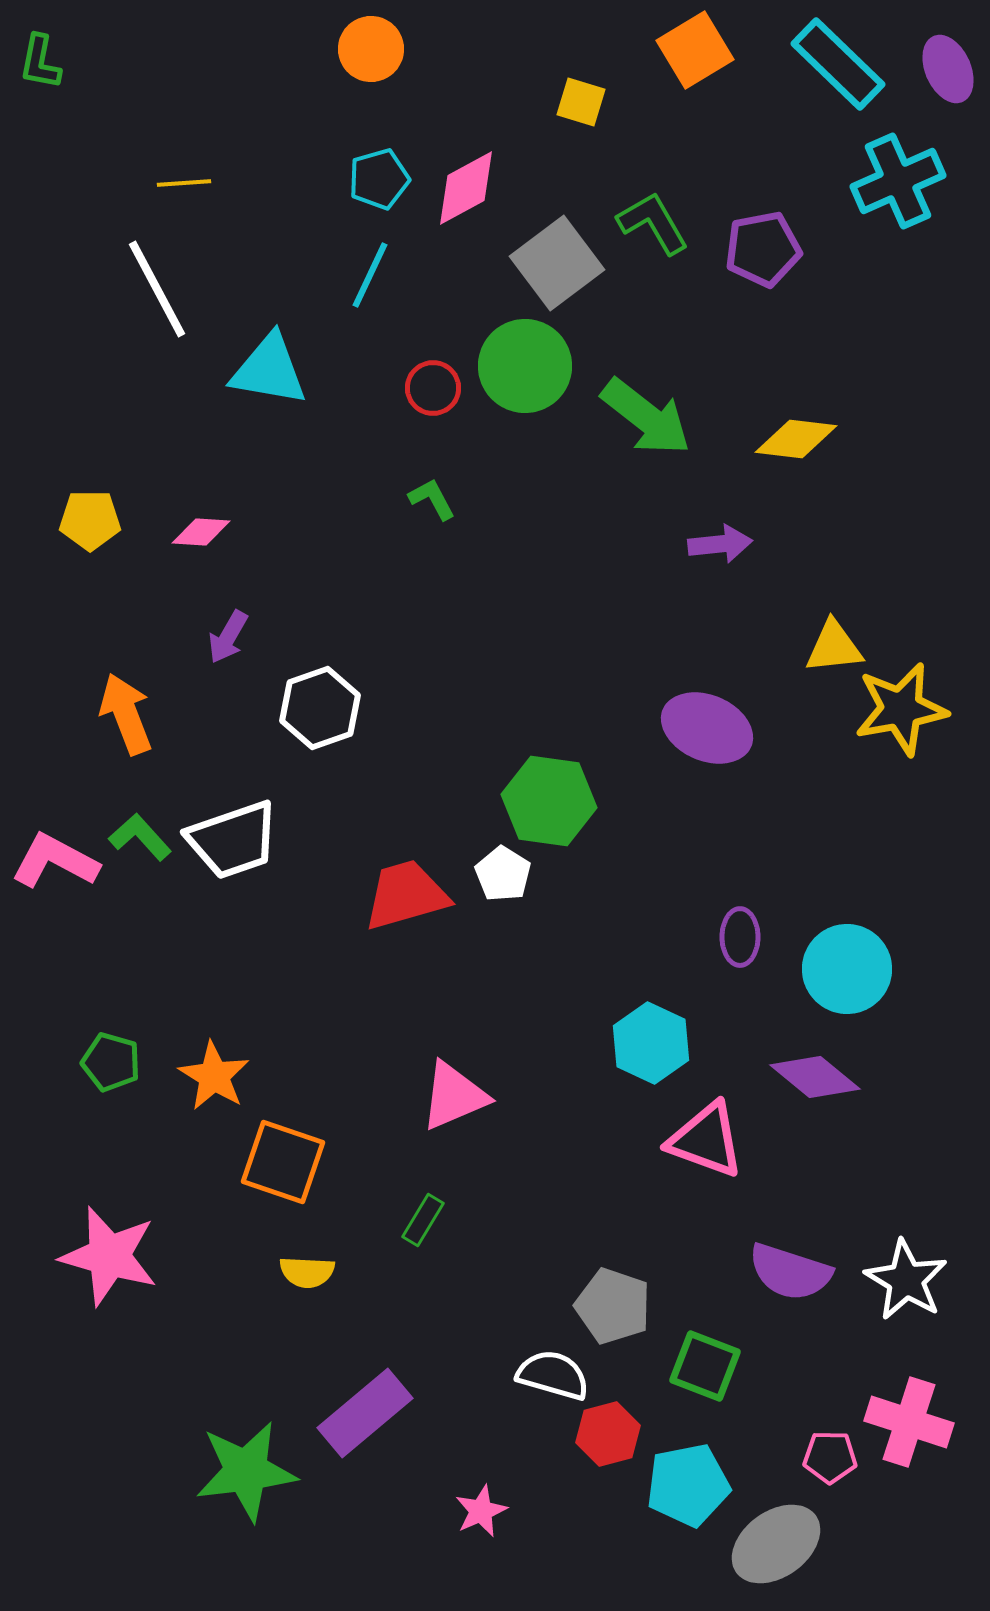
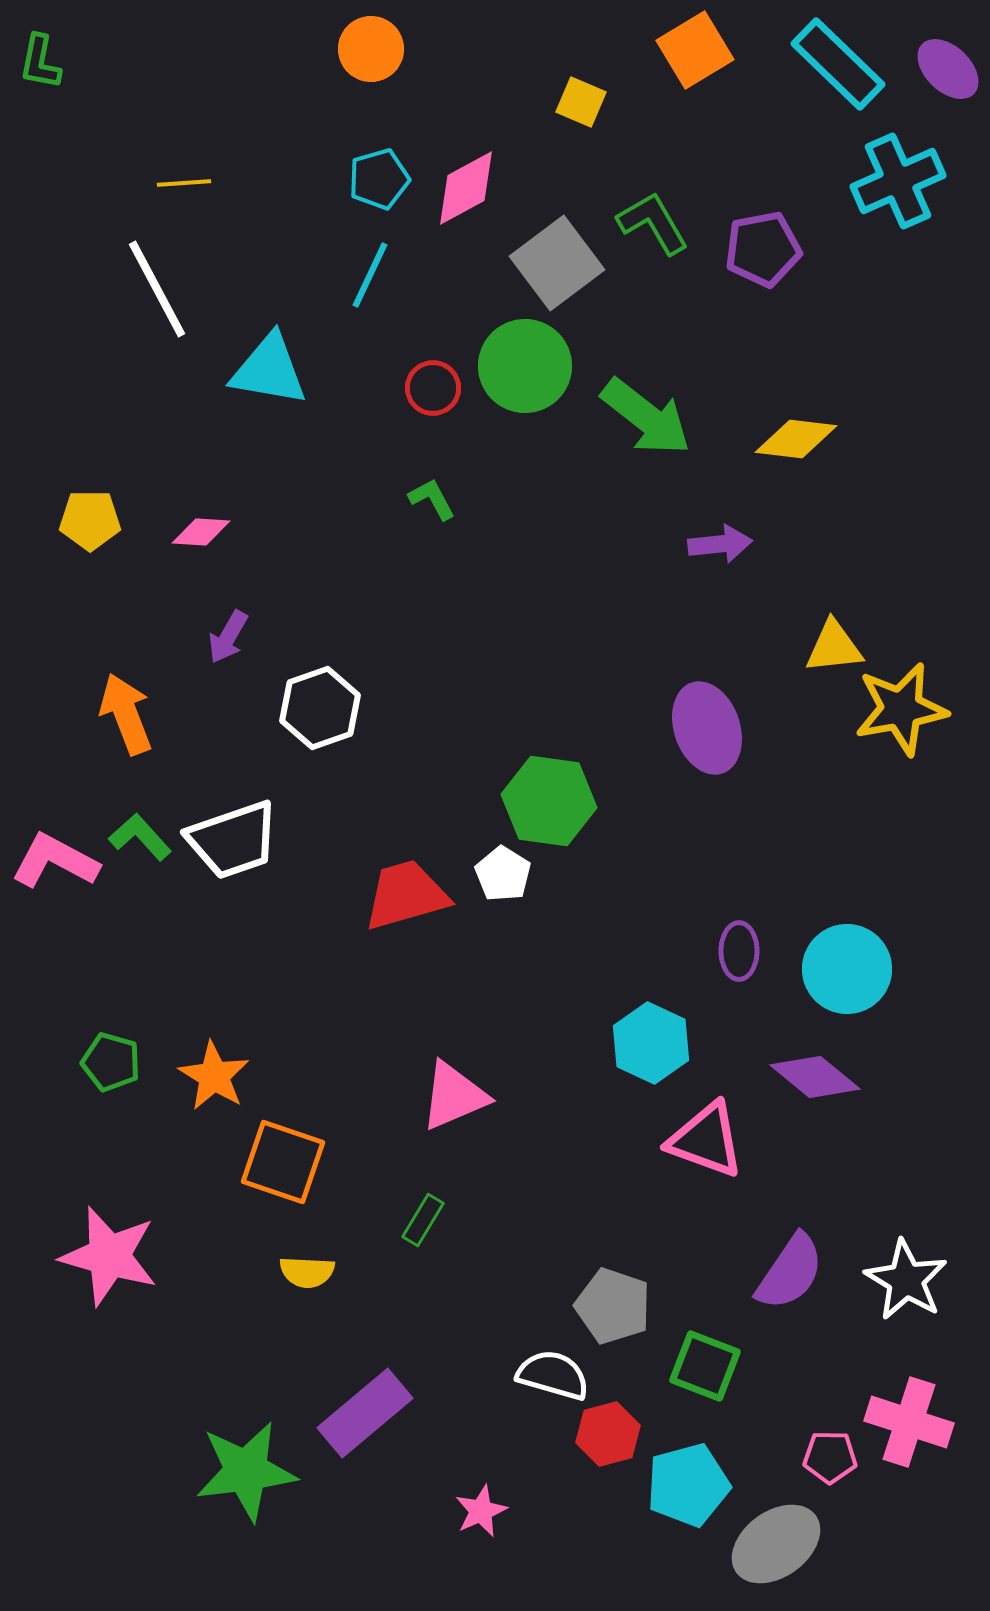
purple ellipse at (948, 69): rotated 22 degrees counterclockwise
yellow square at (581, 102): rotated 6 degrees clockwise
purple ellipse at (707, 728): rotated 48 degrees clockwise
purple ellipse at (740, 937): moved 1 px left, 14 px down
purple semicircle at (790, 1272): rotated 74 degrees counterclockwise
cyan pentagon at (688, 1485): rotated 4 degrees counterclockwise
